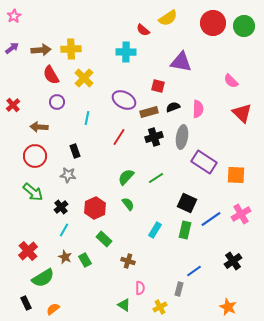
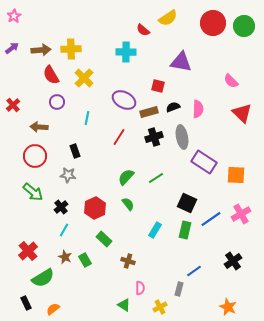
gray ellipse at (182, 137): rotated 20 degrees counterclockwise
